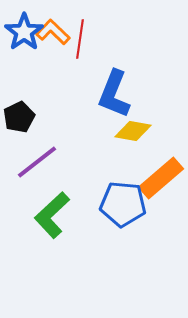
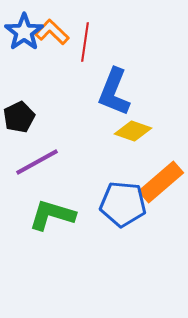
orange L-shape: moved 1 px left
red line: moved 5 px right, 3 px down
blue L-shape: moved 2 px up
yellow diamond: rotated 9 degrees clockwise
purple line: rotated 9 degrees clockwise
orange rectangle: moved 4 px down
green L-shape: rotated 60 degrees clockwise
